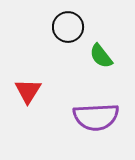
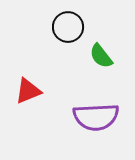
red triangle: rotated 36 degrees clockwise
